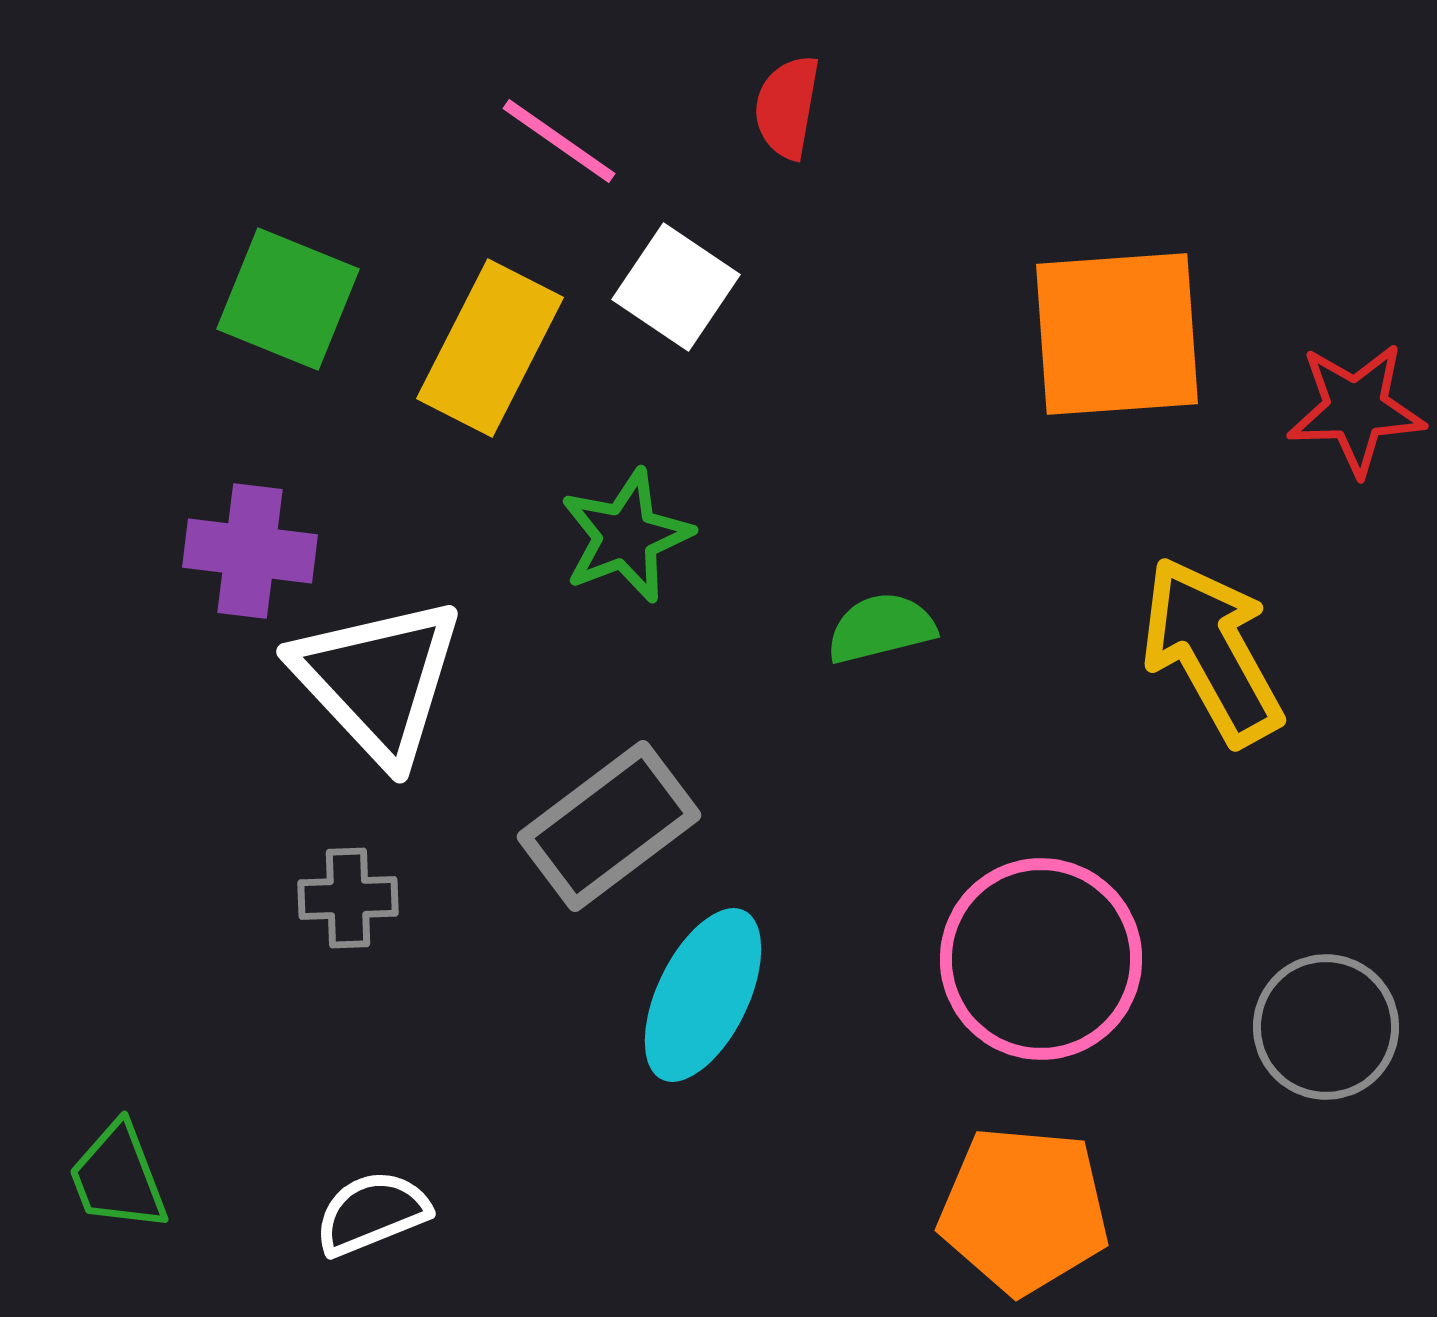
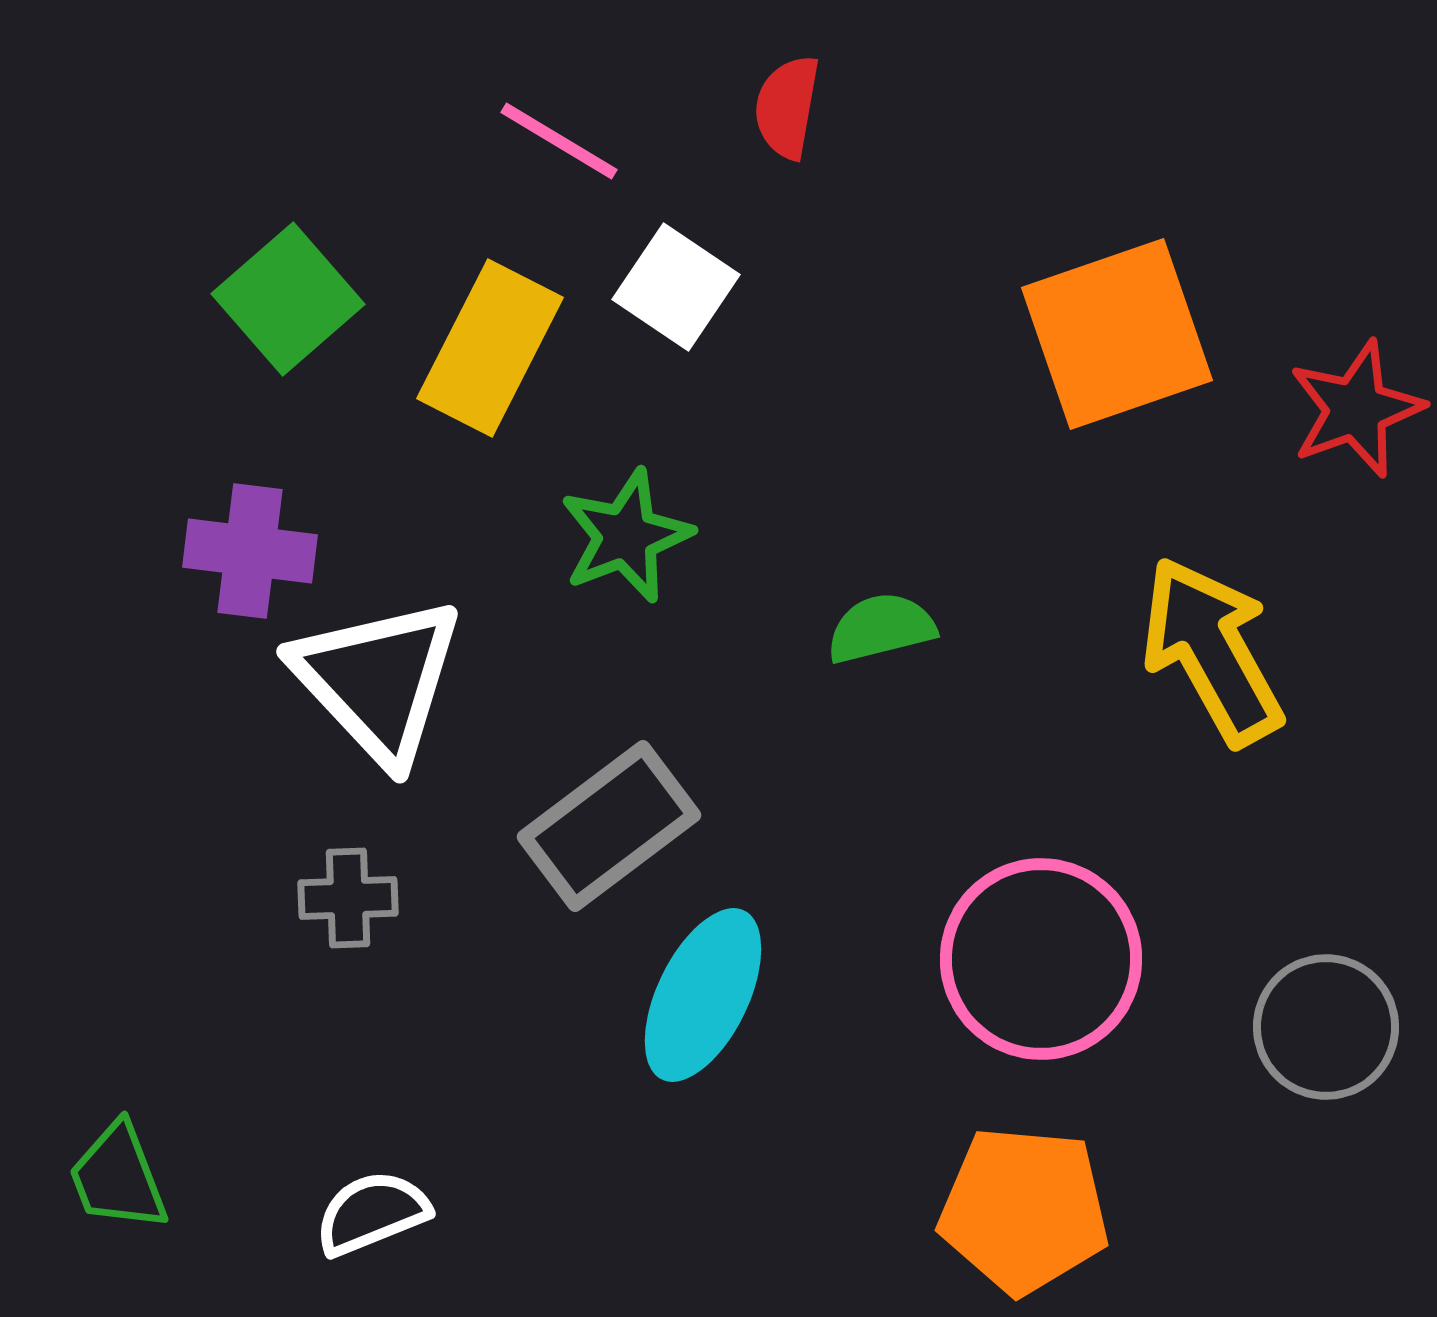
pink line: rotated 4 degrees counterclockwise
green square: rotated 27 degrees clockwise
orange square: rotated 15 degrees counterclockwise
red star: rotated 18 degrees counterclockwise
